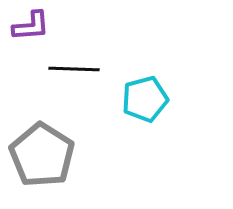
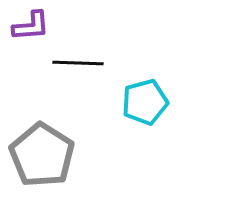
black line: moved 4 px right, 6 px up
cyan pentagon: moved 3 px down
